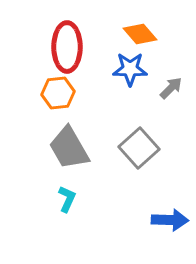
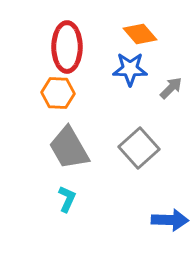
orange hexagon: rotated 8 degrees clockwise
